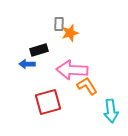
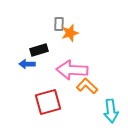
orange L-shape: rotated 15 degrees counterclockwise
